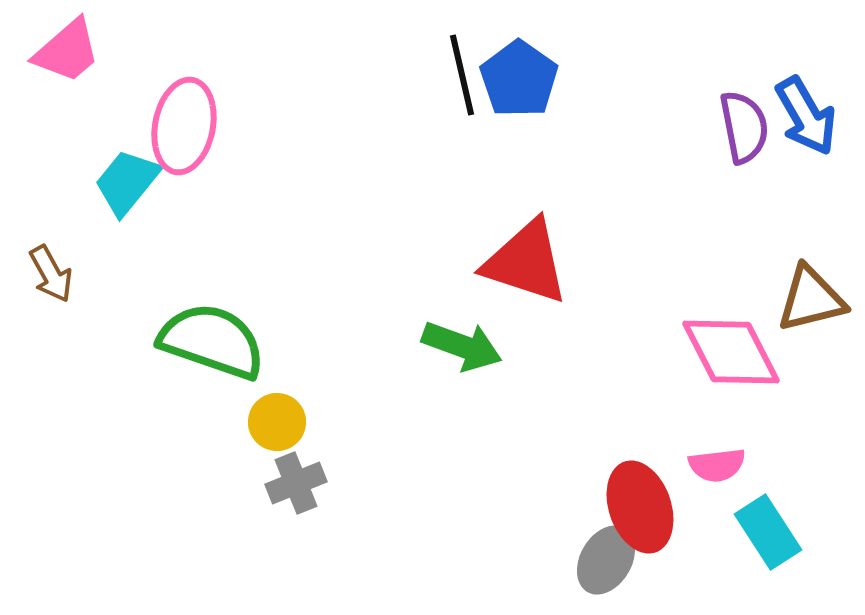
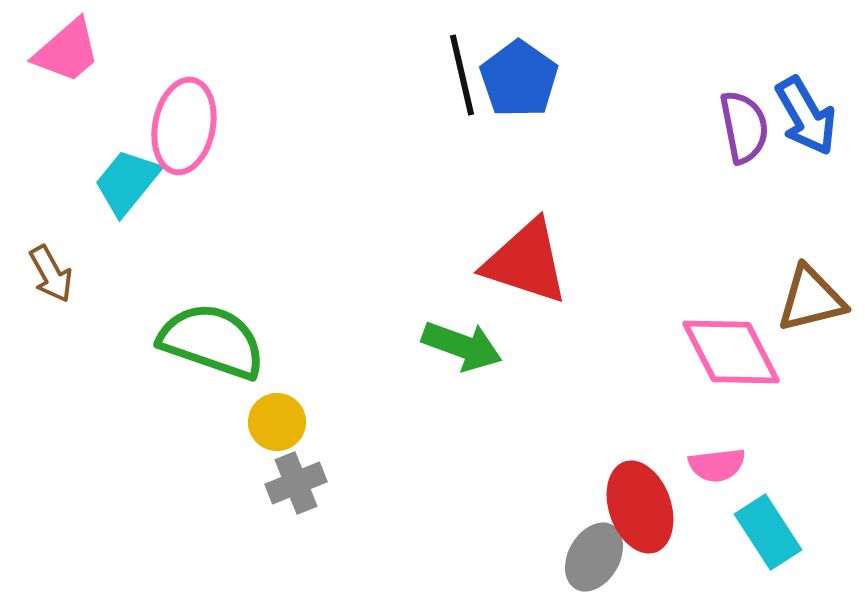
gray ellipse: moved 12 px left, 3 px up
